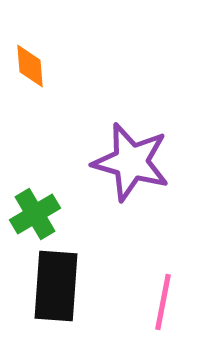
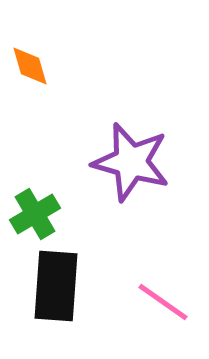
orange diamond: rotated 12 degrees counterclockwise
pink line: rotated 66 degrees counterclockwise
